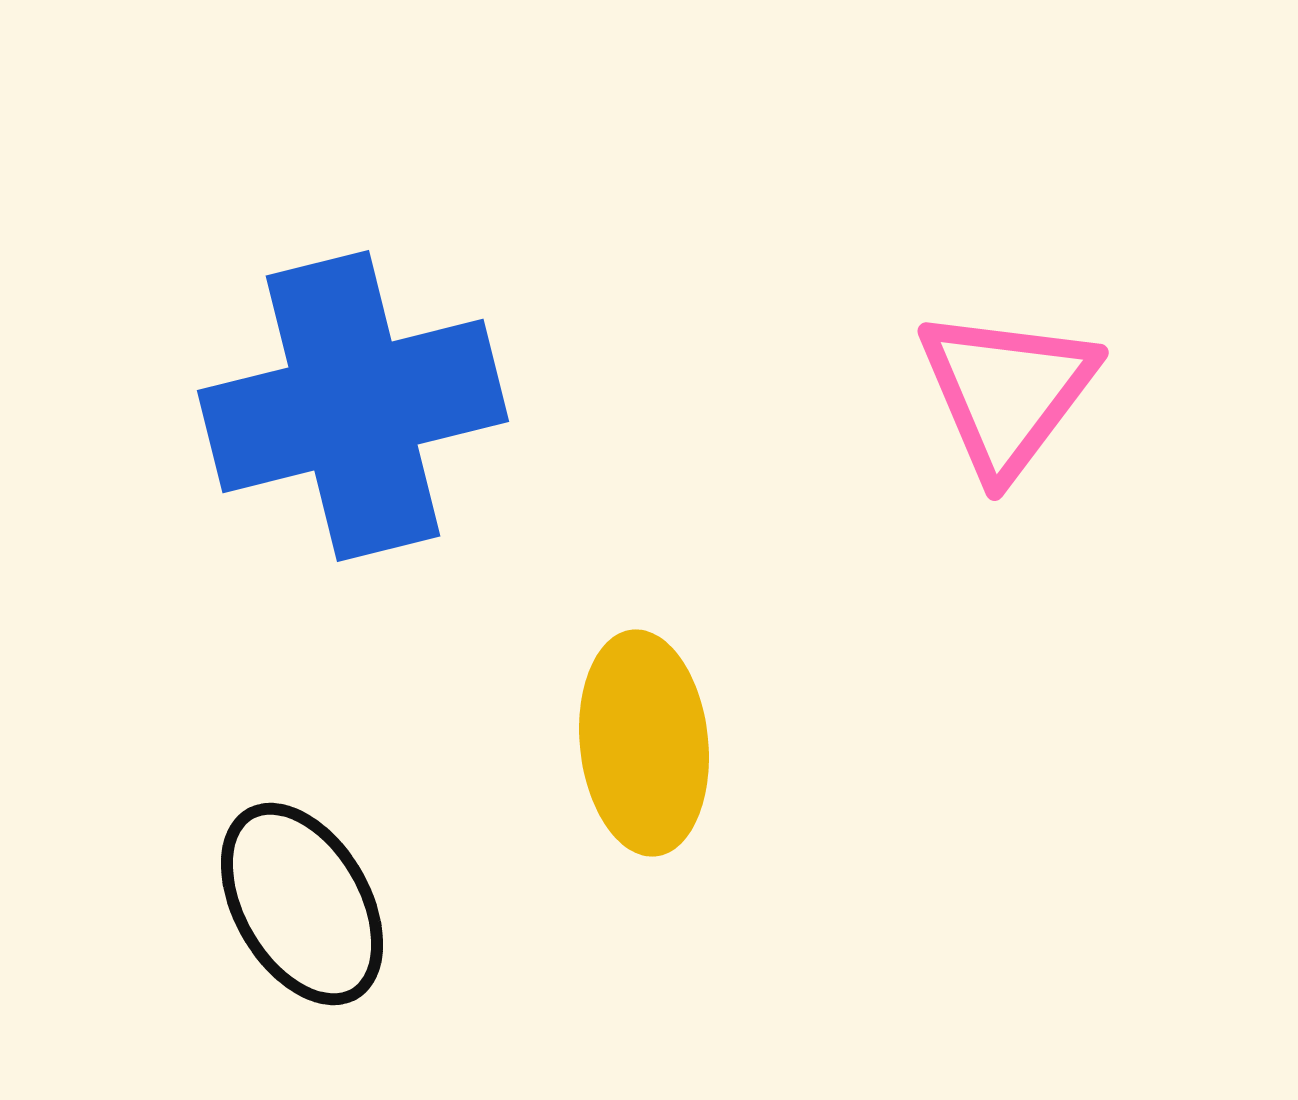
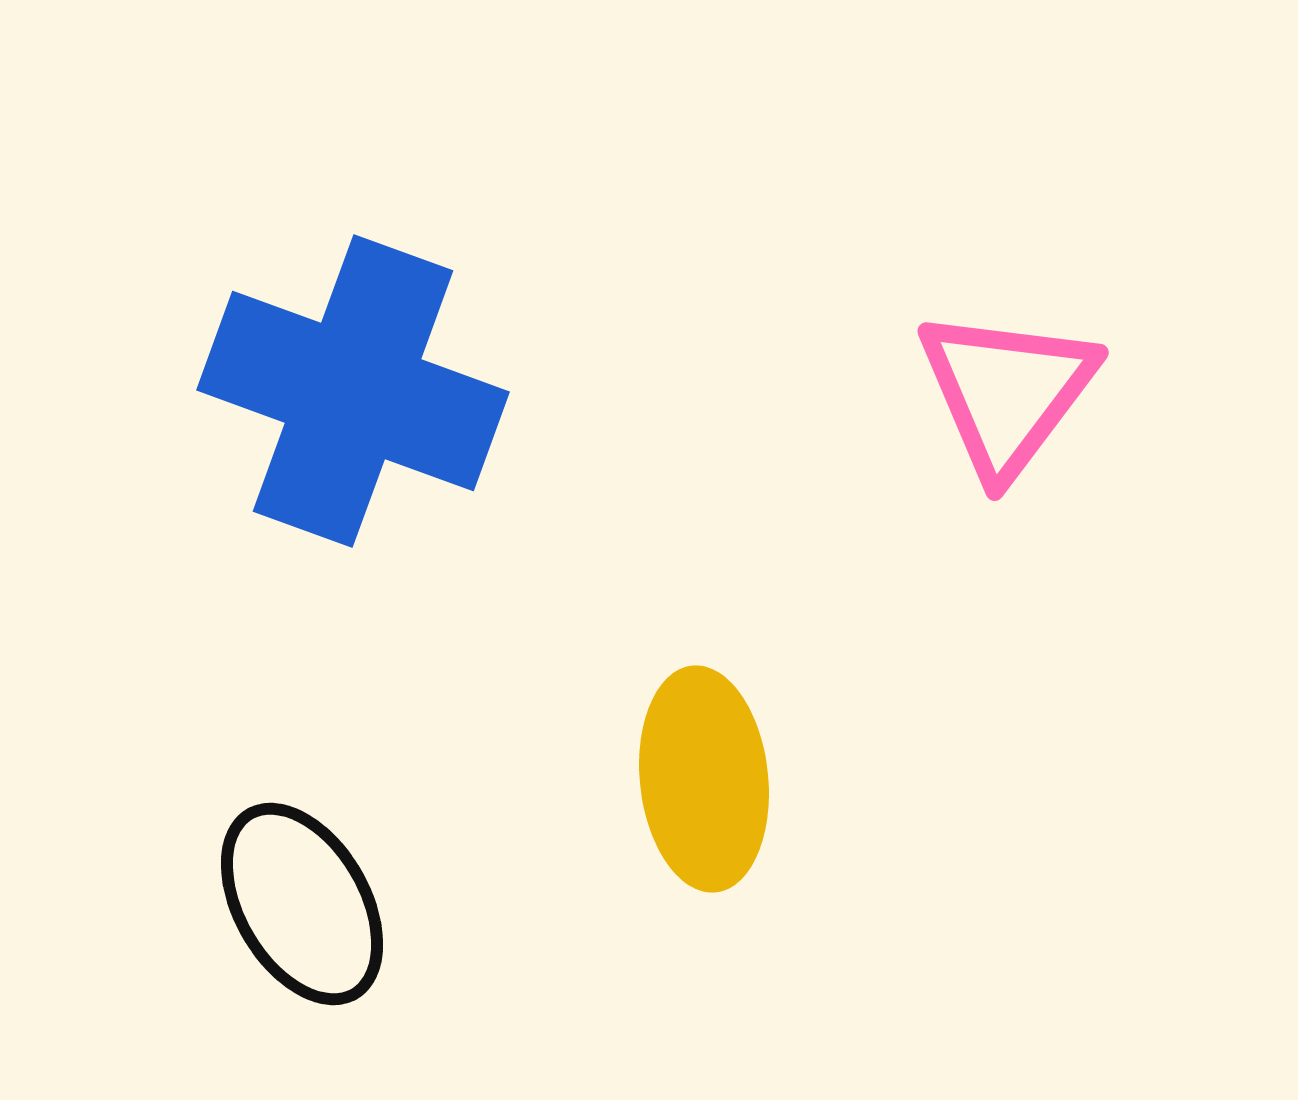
blue cross: moved 15 px up; rotated 34 degrees clockwise
yellow ellipse: moved 60 px right, 36 px down
